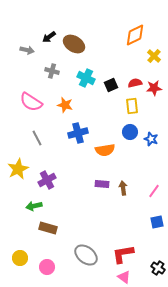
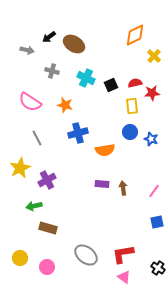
red star: moved 2 px left, 5 px down
pink semicircle: moved 1 px left
yellow star: moved 2 px right, 1 px up
